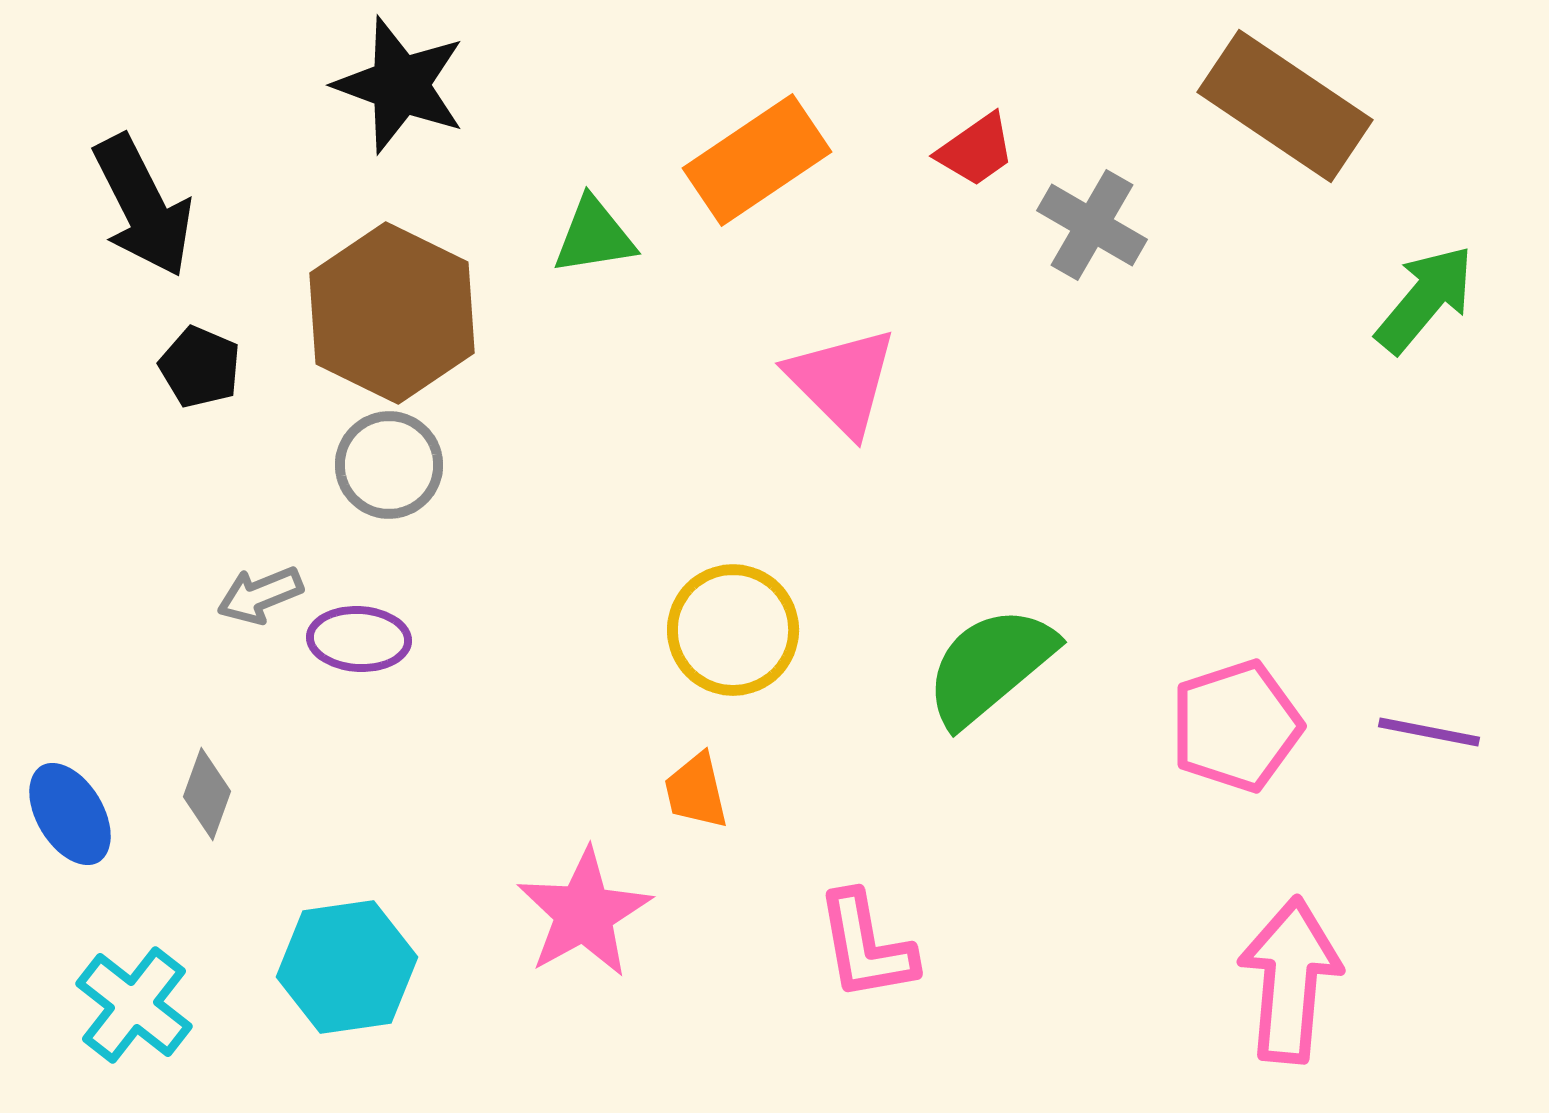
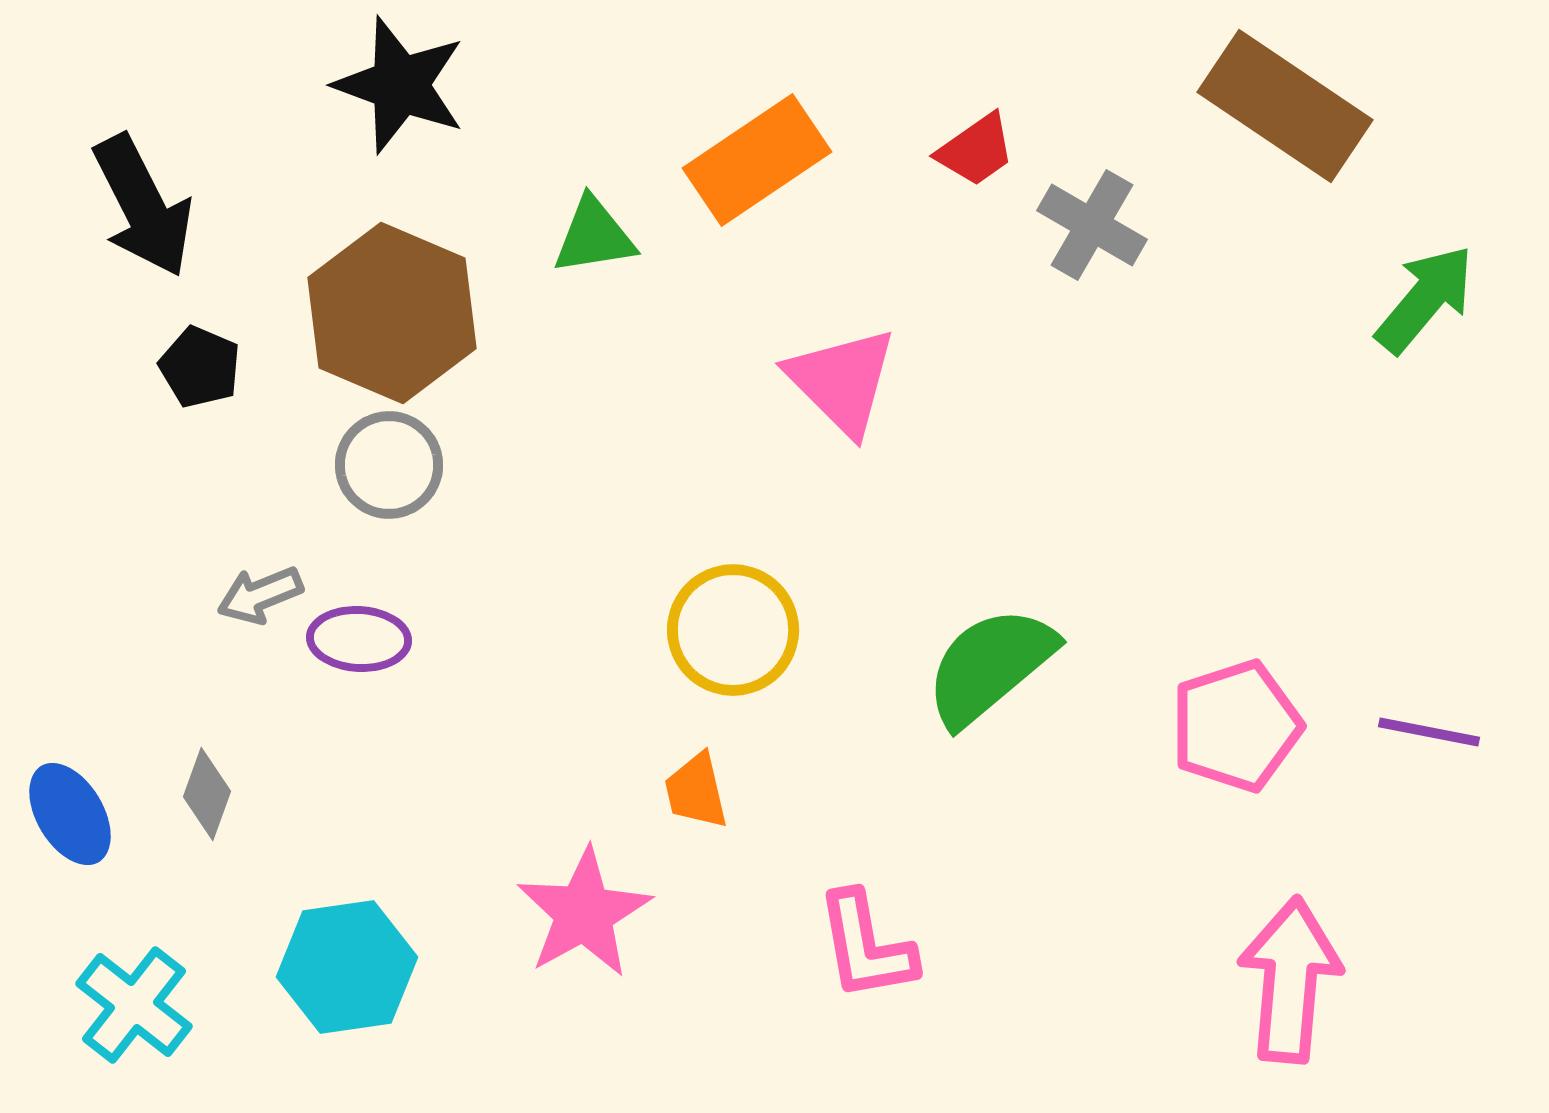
brown hexagon: rotated 3 degrees counterclockwise
